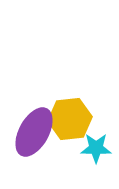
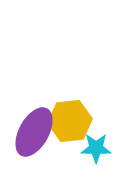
yellow hexagon: moved 2 px down
